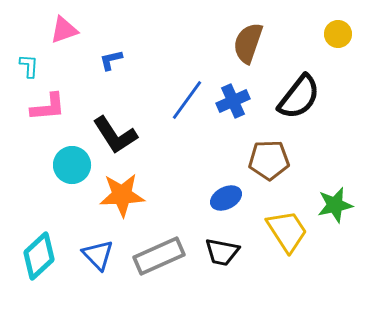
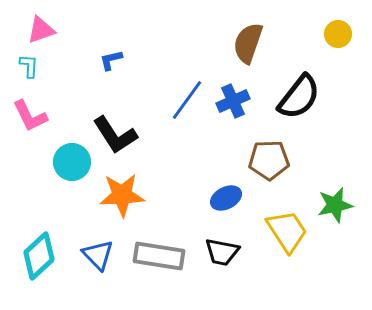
pink triangle: moved 23 px left
pink L-shape: moved 18 px left, 9 px down; rotated 69 degrees clockwise
cyan circle: moved 3 px up
gray rectangle: rotated 33 degrees clockwise
